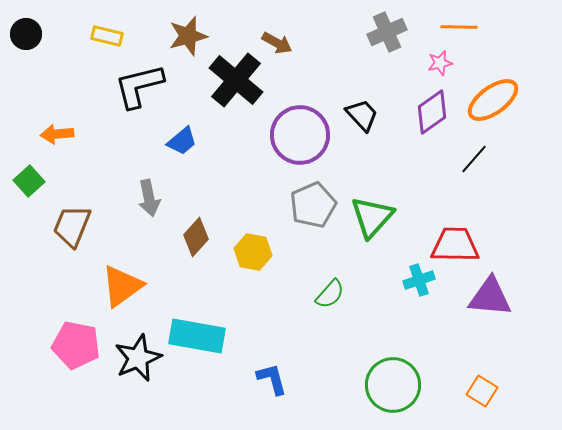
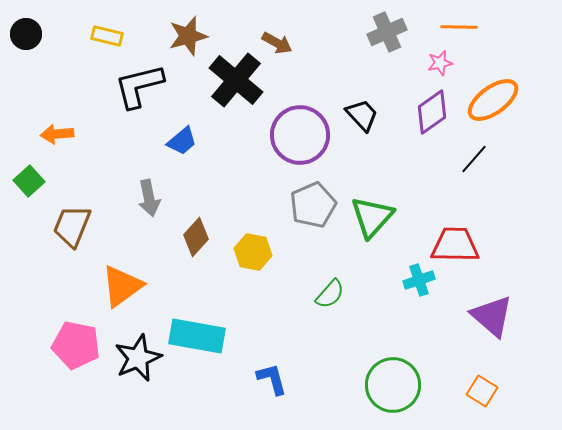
purple triangle: moved 2 px right, 19 px down; rotated 36 degrees clockwise
